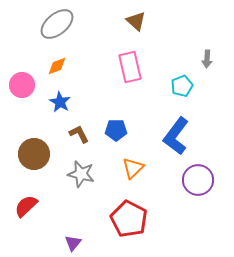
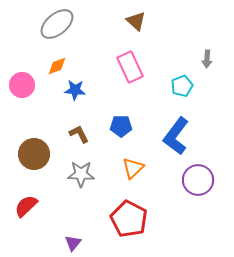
pink rectangle: rotated 12 degrees counterclockwise
blue star: moved 15 px right, 12 px up; rotated 25 degrees counterclockwise
blue pentagon: moved 5 px right, 4 px up
gray star: rotated 12 degrees counterclockwise
